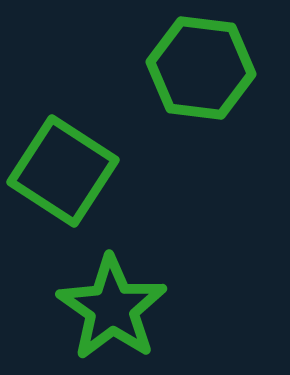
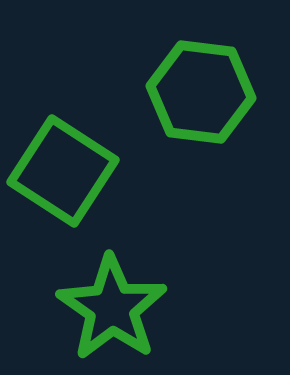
green hexagon: moved 24 px down
